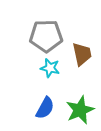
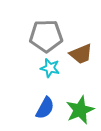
brown trapezoid: moved 1 px left; rotated 80 degrees clockwise
